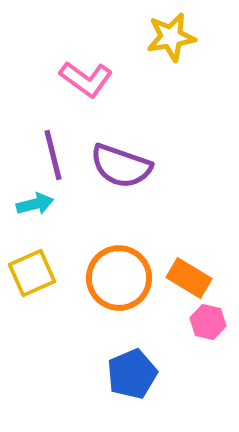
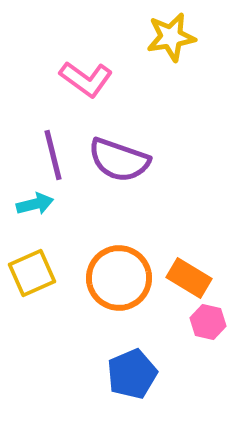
purple semicircle: moved 2 px left, 6 px up
